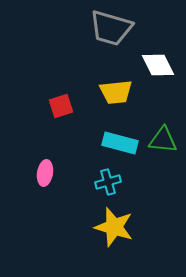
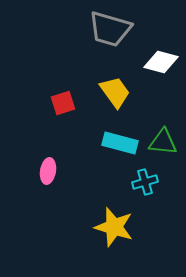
gray trapezoid: moved 1 px left, 1 px down
white diamond: moved 3 px right, 3 px up; rotated 48 degrees counterclockwise
yellow trapezoid: moved 1 px left; rotated 120 degrees counterclockwise
red square: moved 2 px right, 3 px up
green triangle: moved 2 px down
pink ellipse: moved 3 px right, 2 px up
cyan cross: moved 37 px right
